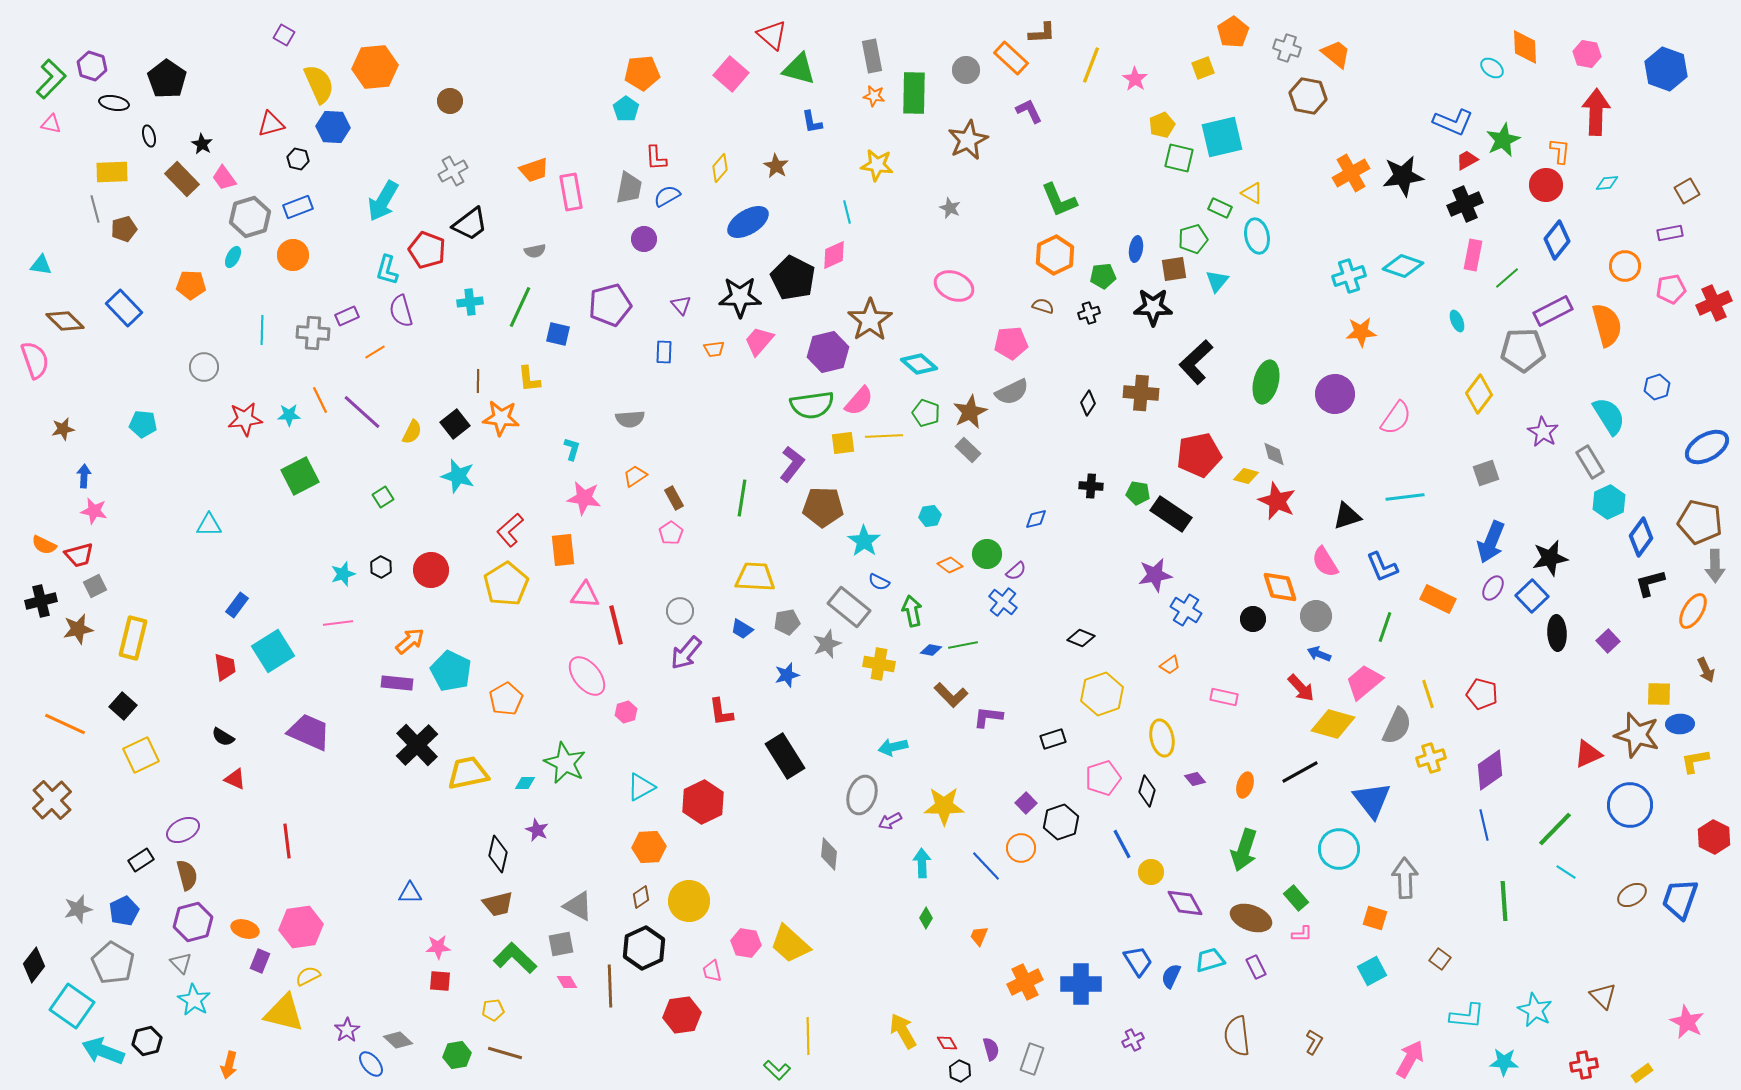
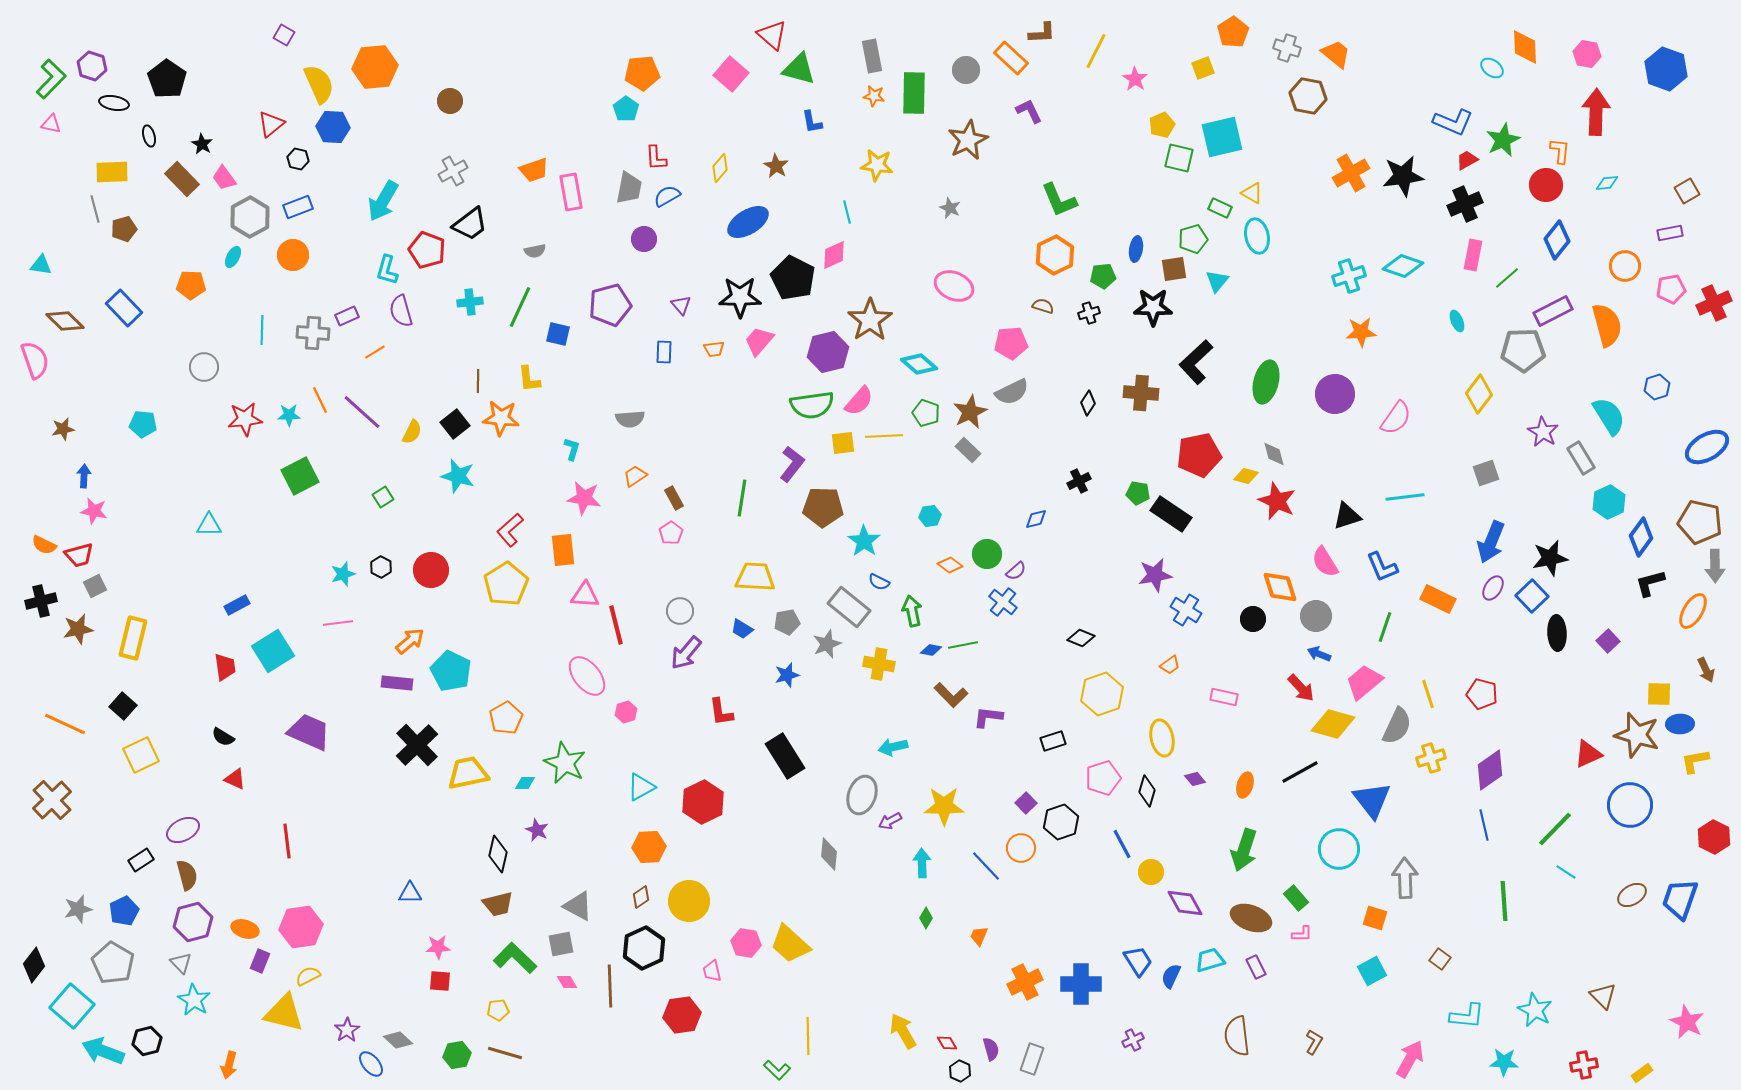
yellow line at (1091, 65): moved 5 px right, 14 px up; rotated 6 degrees clockwise
red triangle at (271, 124): rotated 24 degrees counterclockwise
gray hexagon at (250, 217): rotated 12 degrees counterclockwise
gray rectangle at (1590, 462): moved 9 px left, 4 px up
black cross at (1091, 486): moved 12 px left, 5 px up; rotated 30 degrees counterclockwise
blue rectangle at (237, 605): rotated 25 degrees clockwise
orange pentagon at (506, 699): moved 19 px down
black rectangle at (1053, 739): moved 2 px down
cyan square at (72, 1006): rotated 6 degrees clockwise
yellow pentagon at (493, 1010): moved 5 px right
